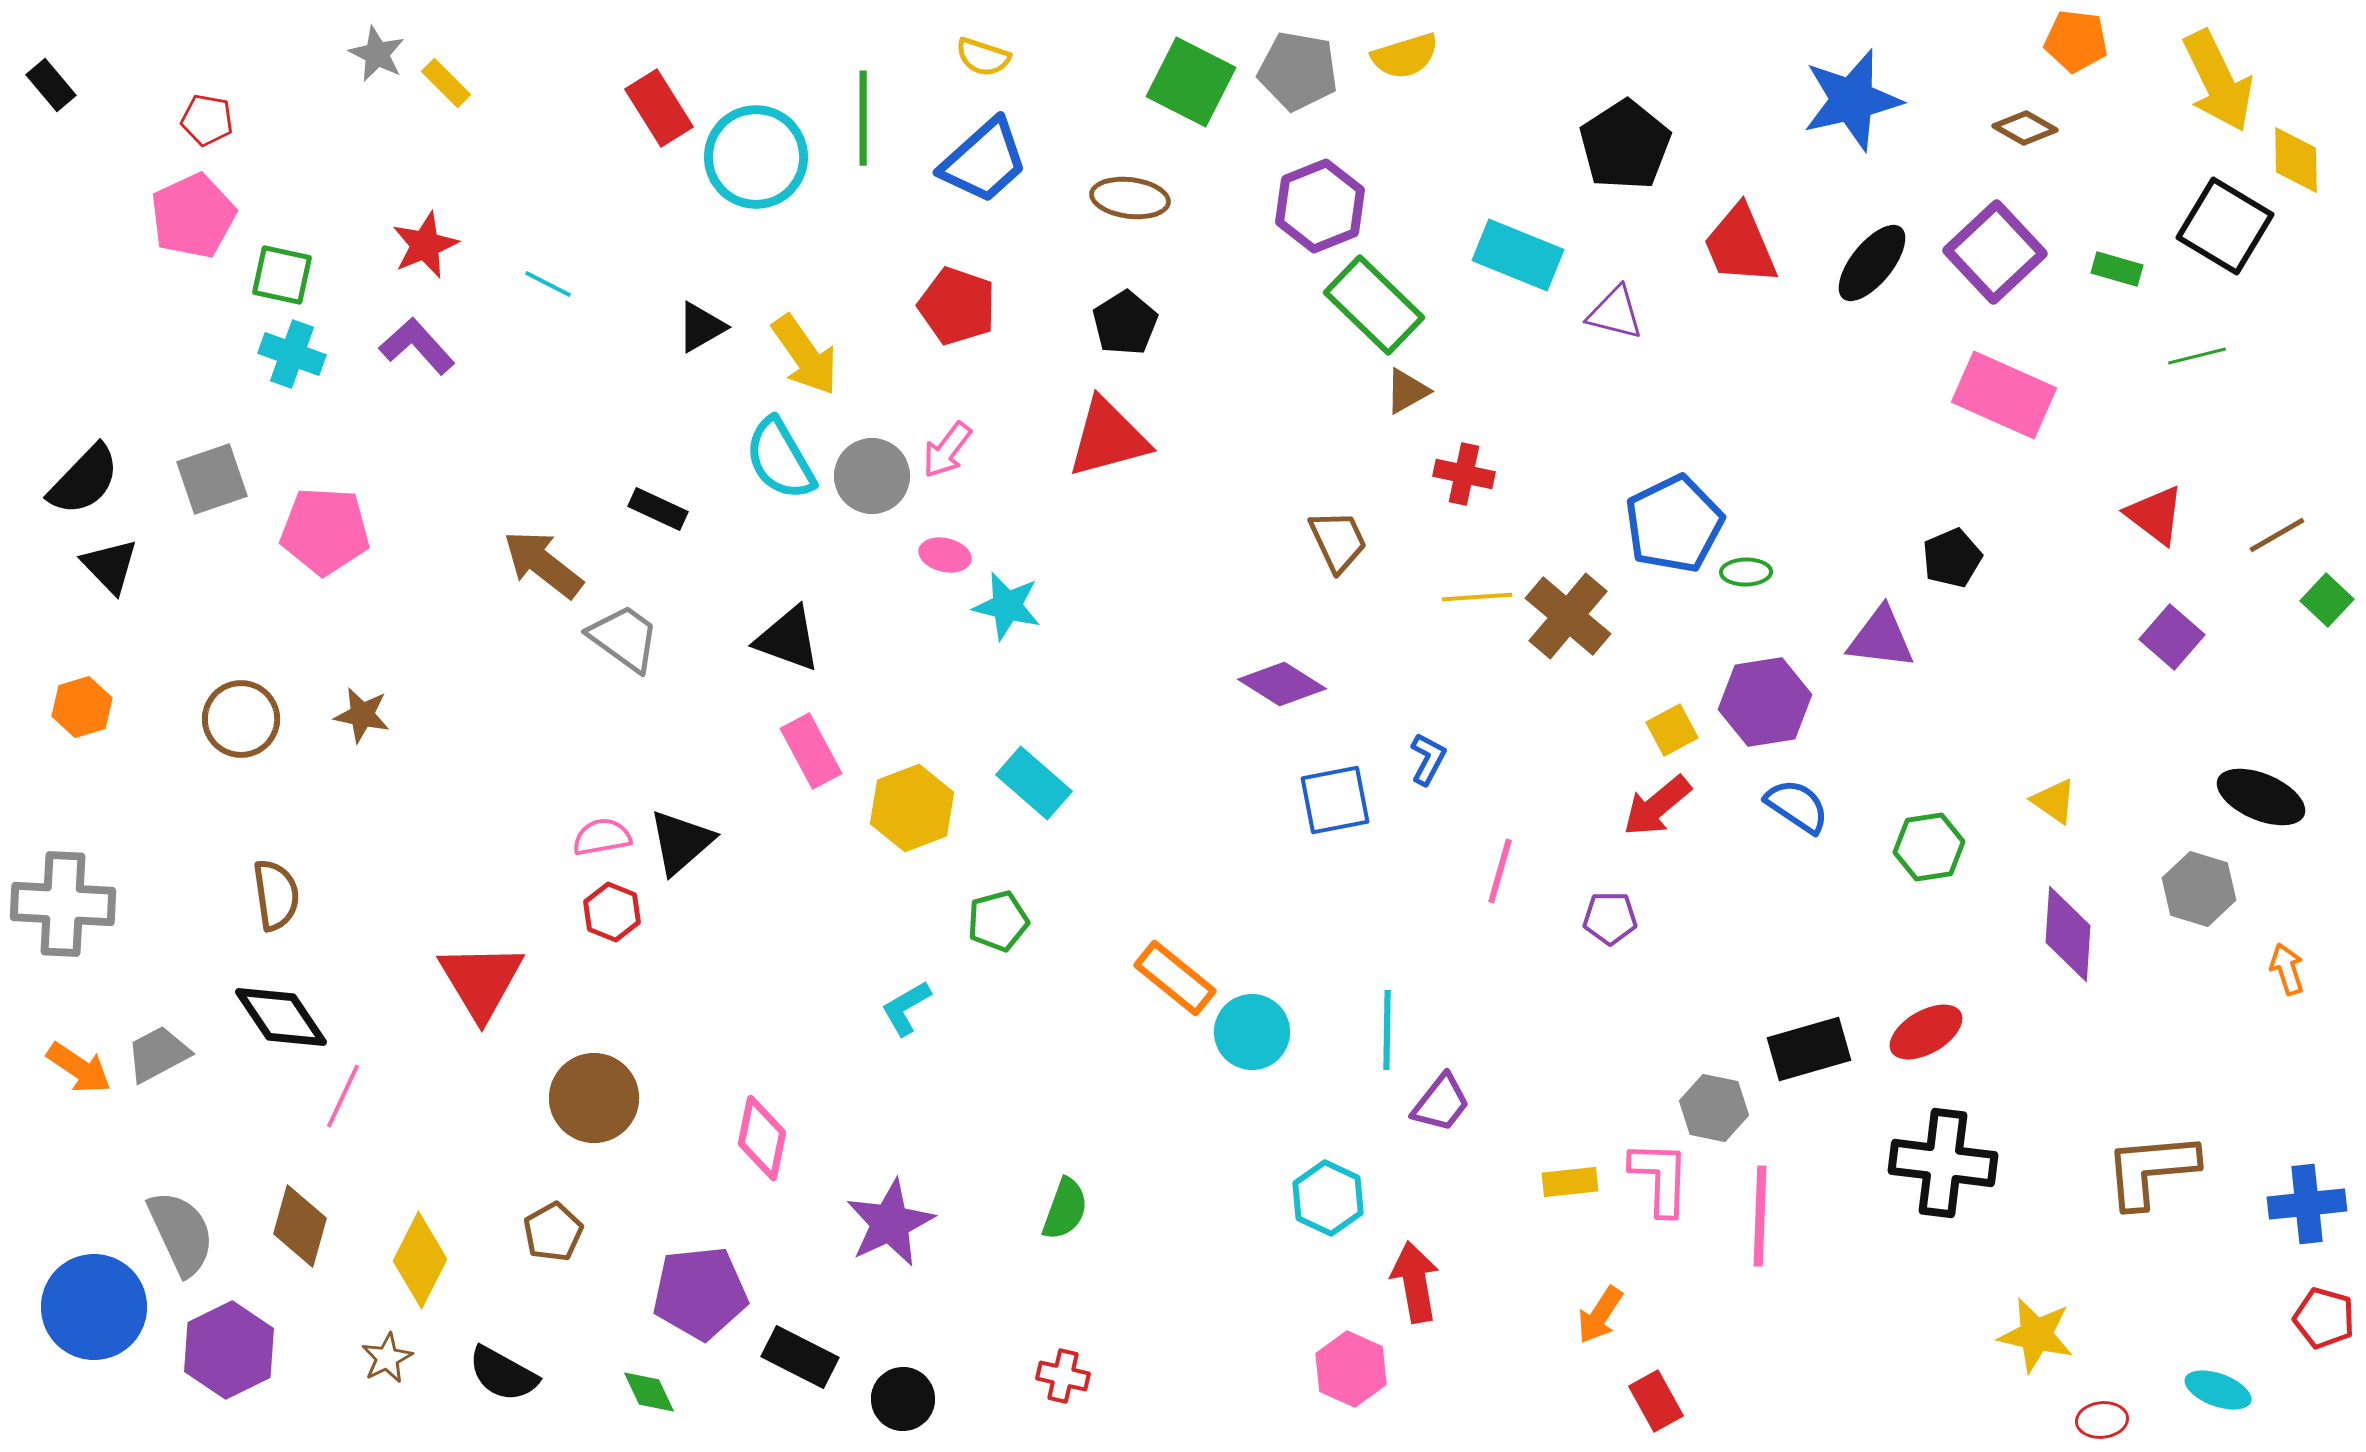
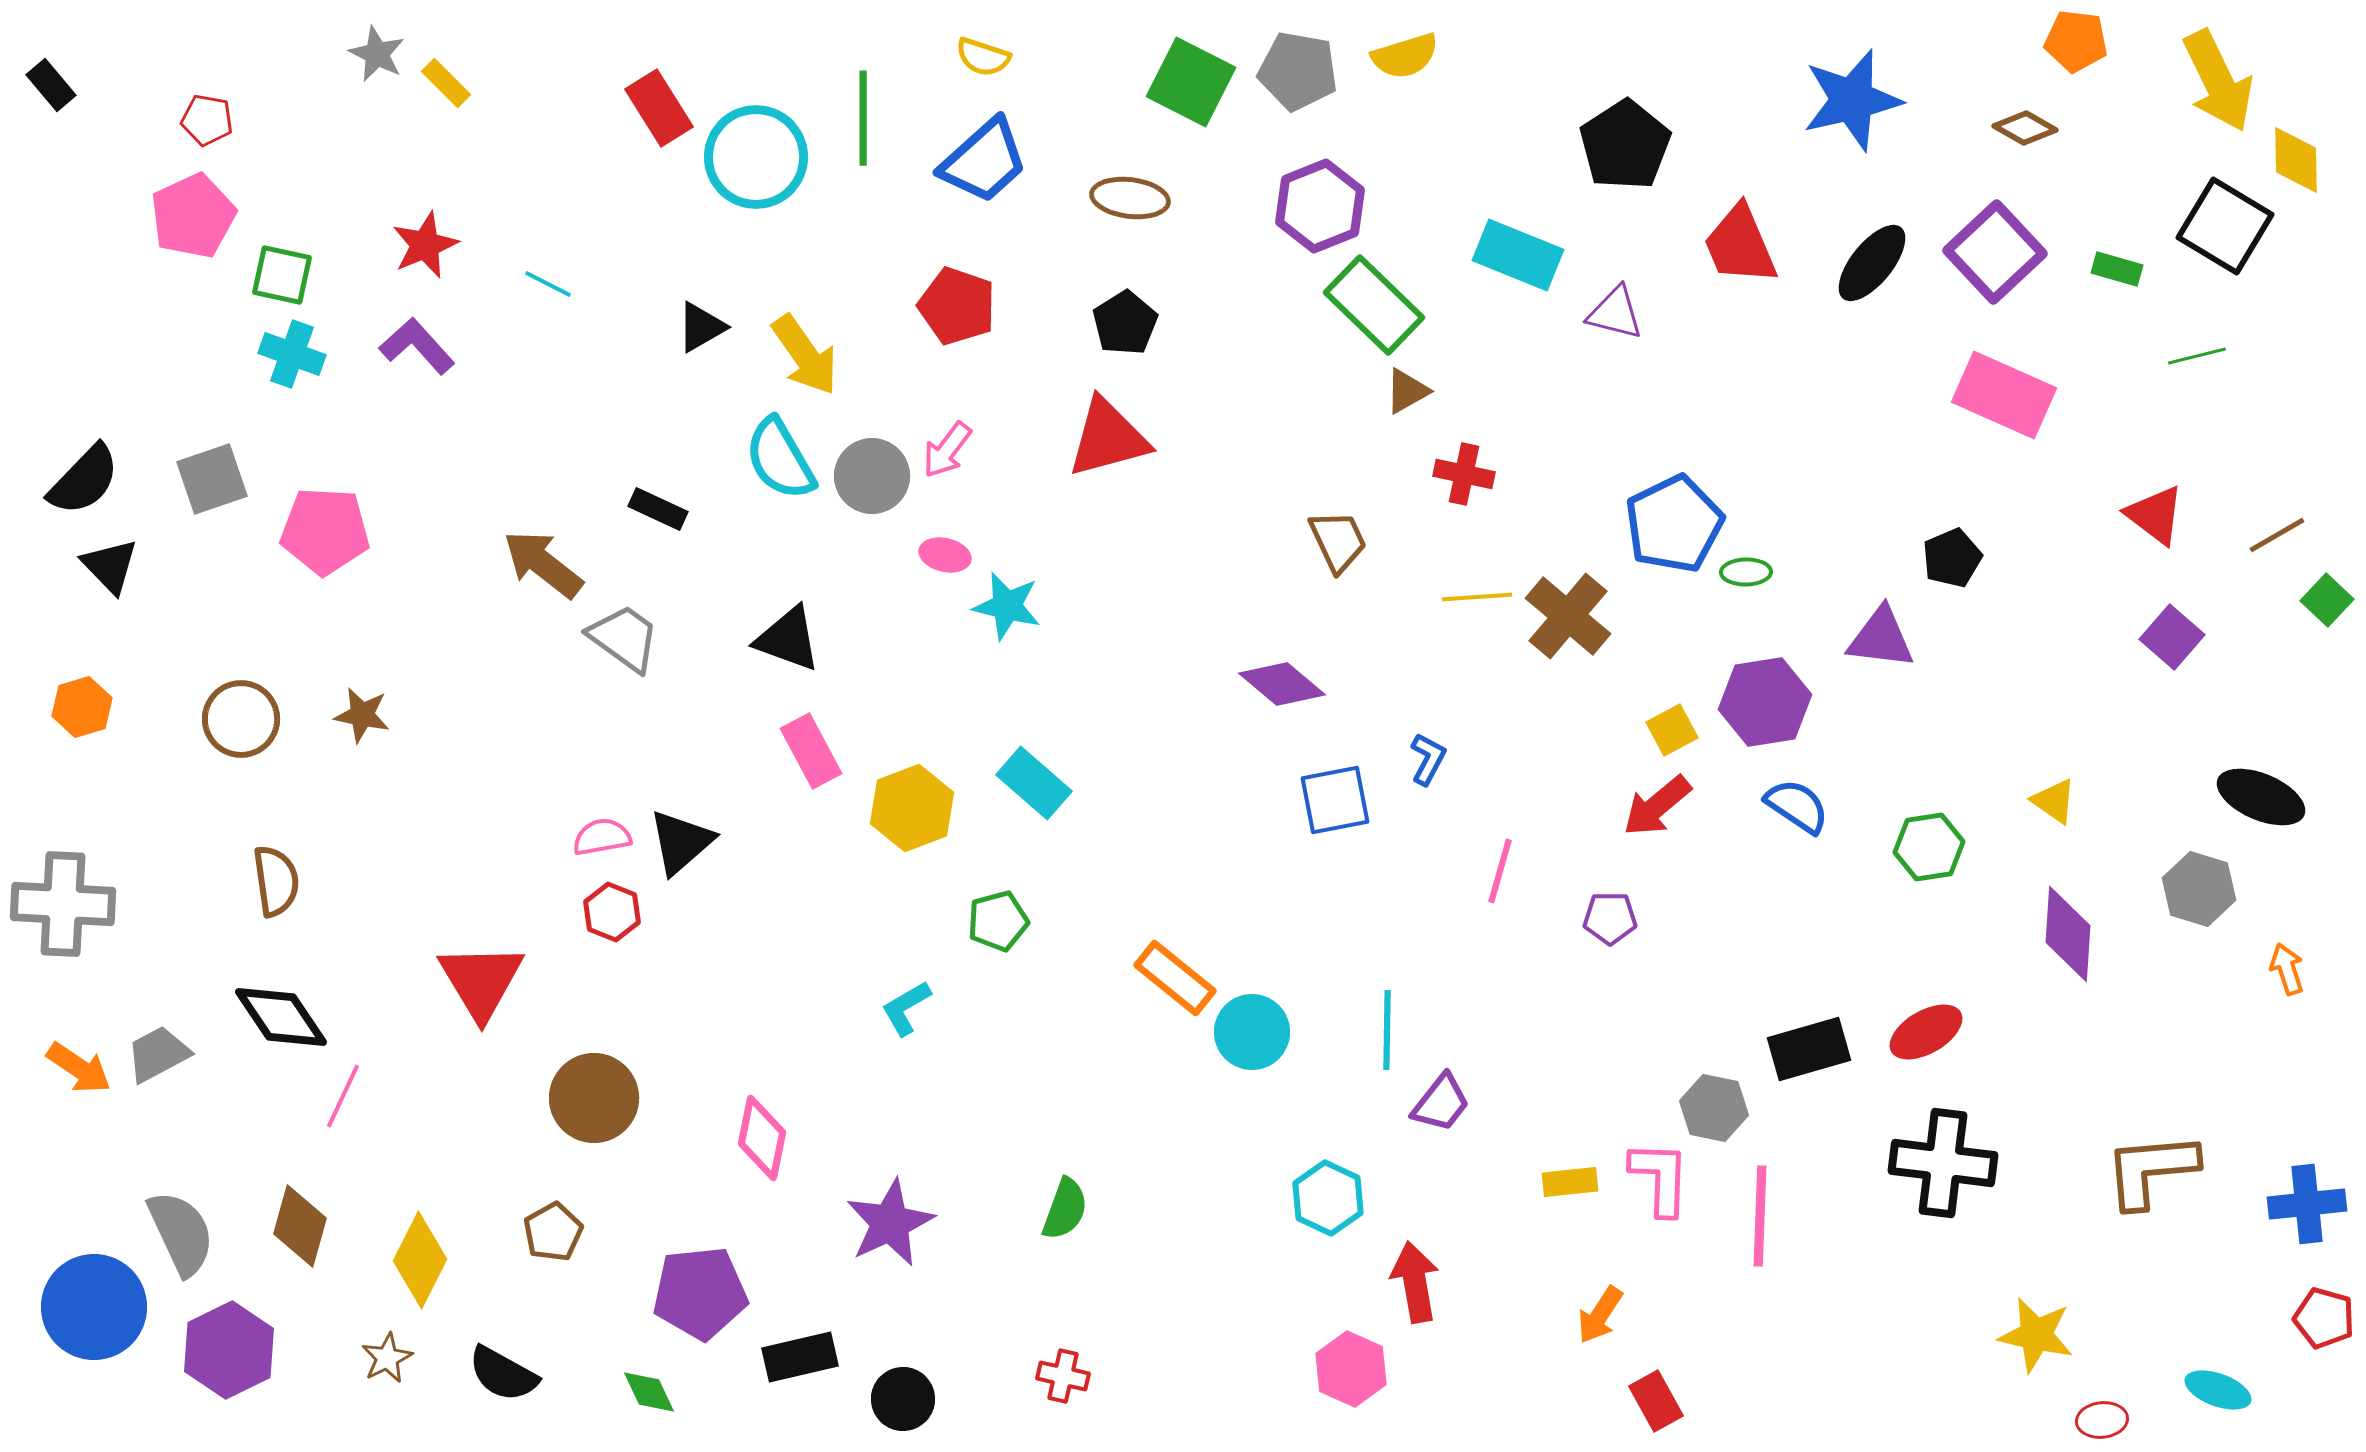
purple diamond at (1282, 684): rotated 8 degrees clockwise
brown semicircle at (276, 895): moved 14 px up
black rectangle at (800, 1357): rotated 40 degrees counterclockwise
